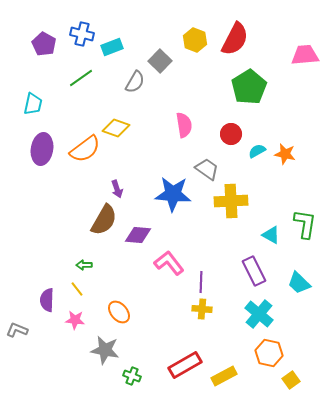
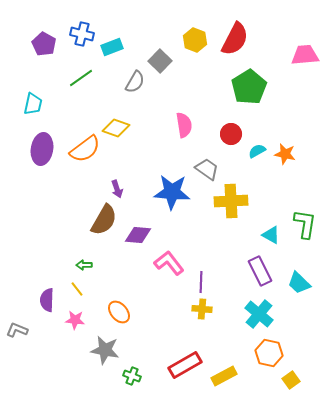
blue star at (173, 194): moved 1 px left, 2 px up
purple rectangle at (254, 271): moved 6 px right
